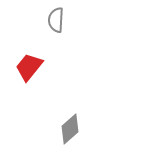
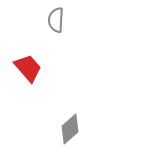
red trapezoid: moved 1 px left, 1 px down; rotated 100 degrees clockwise
